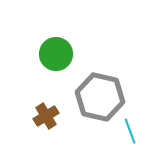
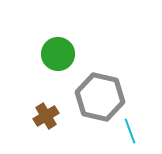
green circle: moved 2 px right
